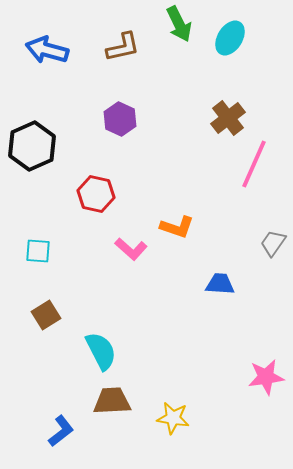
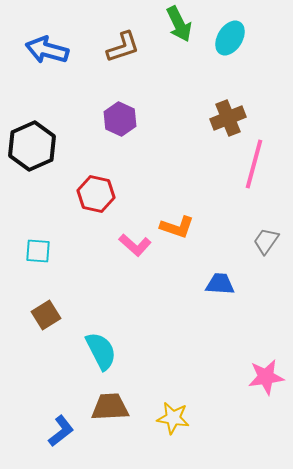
brown L-shape: rotated 6 degrees counterclockwise
brown cross: rotated 16 degrees clockwise
pink line: rotated 9 degrees counterclockwise
gray trapezoid: moved 7 px left, 2 px up
pink L-shape: moved 4 px right, 4 px up
brown trapezoid: moved 2 px left, 6 px down
